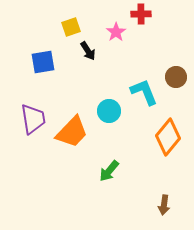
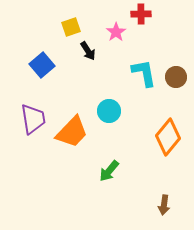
blue square: moved 1 px left, 3 px down; rotated 30 degrees counterclockwise
cyan L-shape: moved 19 px up; rotated 12 degrees clockwise
